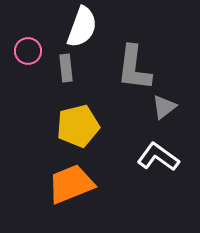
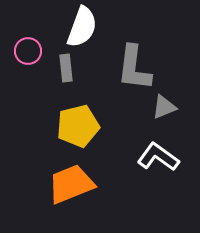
gray triangle: rotated 16 degrees clockwise
